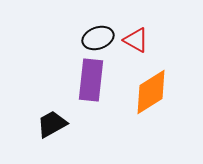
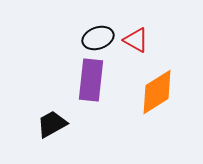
orange diamond: moved 6 px right
